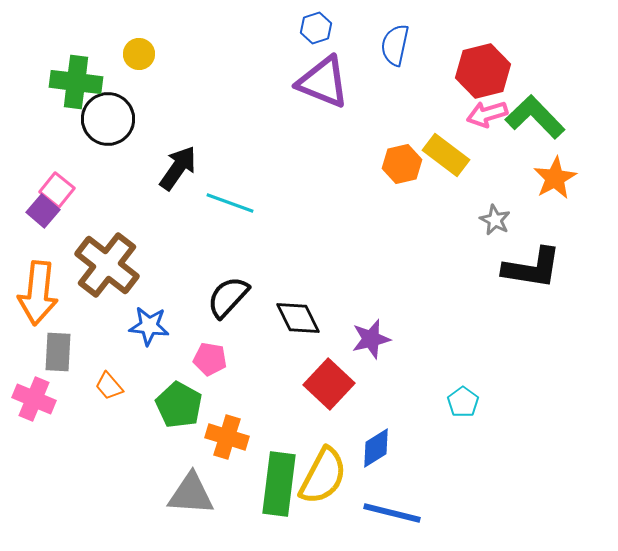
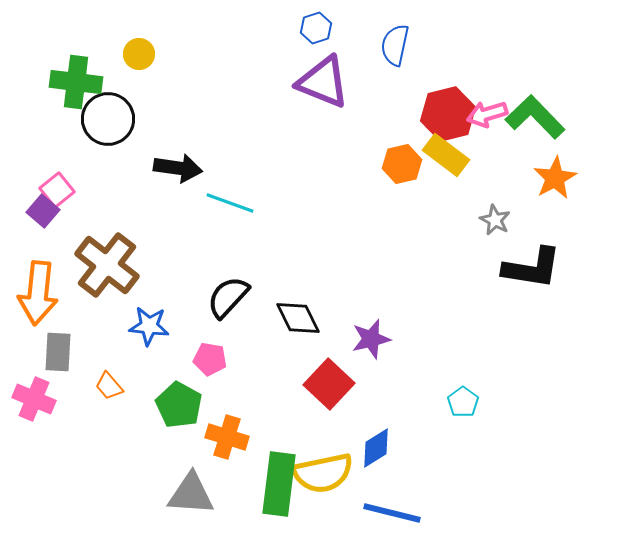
red hexagon: moved 35 px left, 43 px down
black arrow: rotated 63 degrees clockwise
pink square: rotated 12 degrees clockwise
yellow semicircle: moved 3 px up; rotated 50 degrees clockwise
